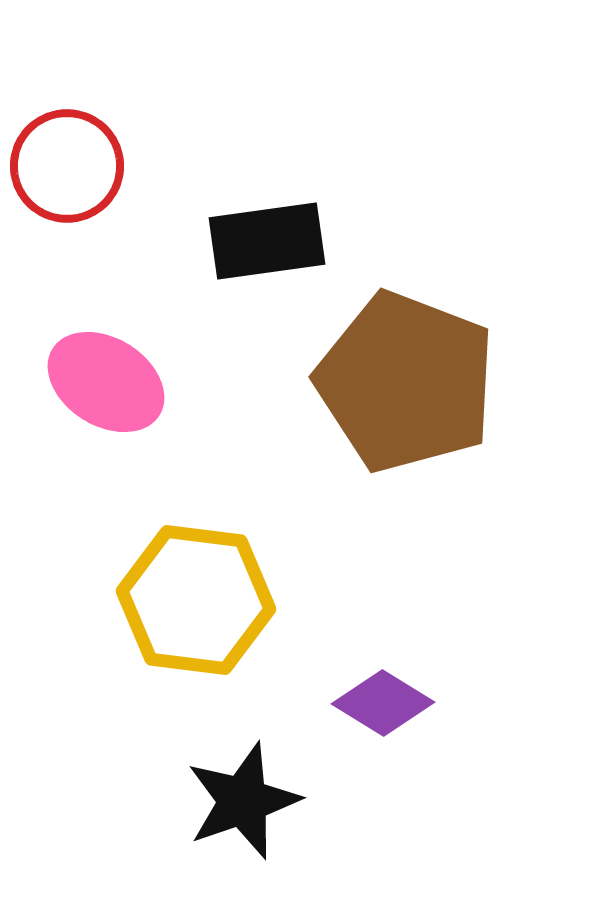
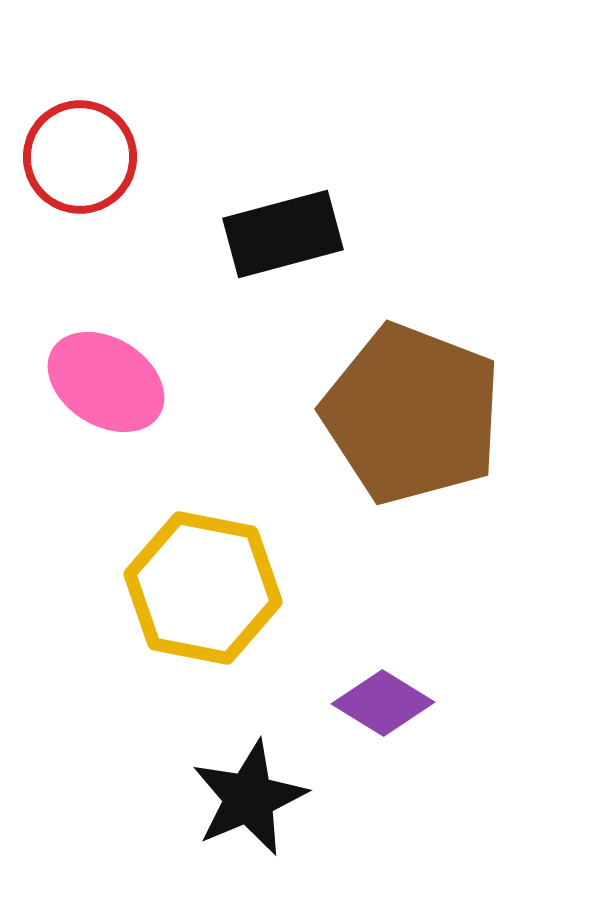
red circle: moved 13 px right, 9 px up
black rectangle: moved 16 px right, 7 px up; rotated 7 degrees counterclockwise
brown pentagon: moved 6 px right, 32 px down
yellow hexagon: moved 7 px right, 12 px up; rotated 4 degrees clockwise
black star: moved 6 px right, 3 px up; rotated 4 degrees counterclockwise
